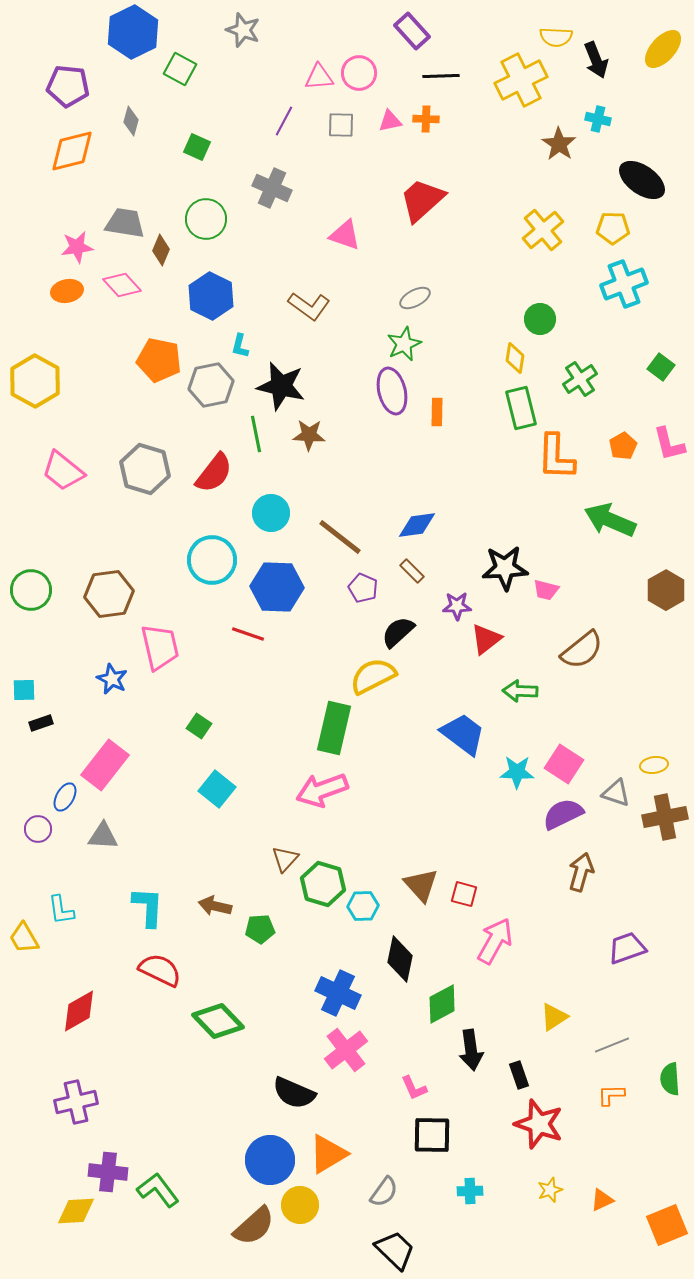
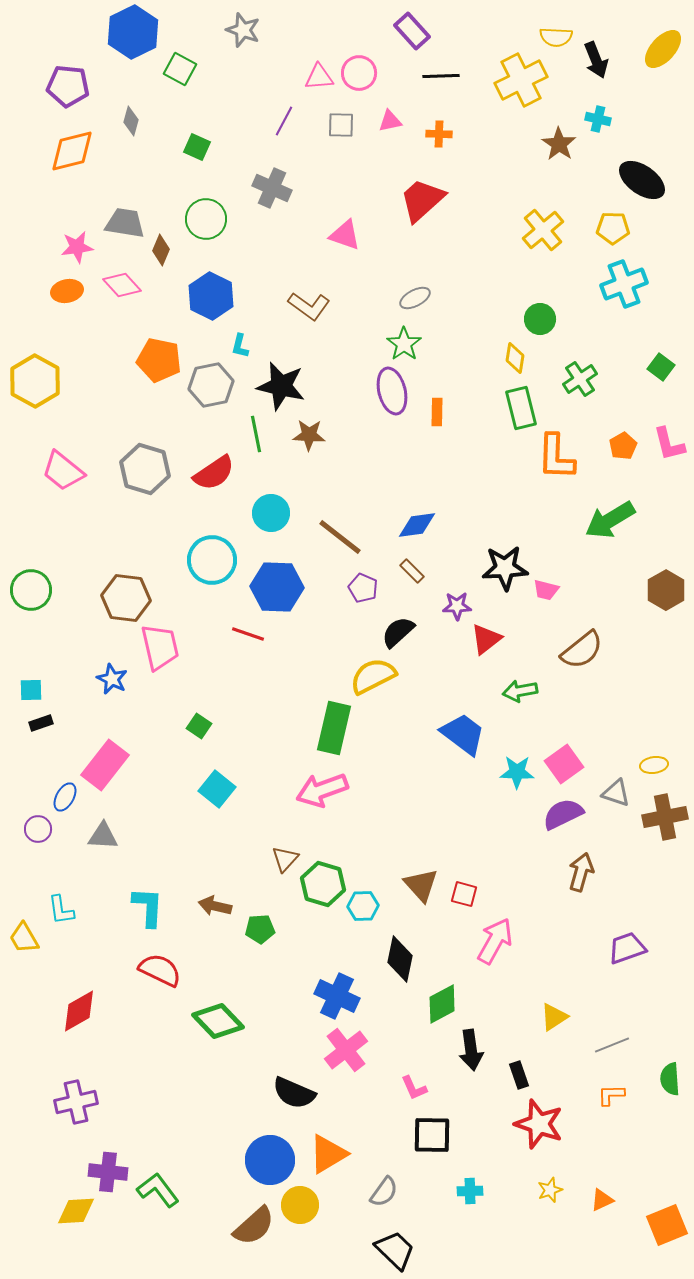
orange cross at (426, 119): moved 13 px right, 15 px down
green star at (404, 344): rotated 12 degrees counterclockwise
red semicircle at (214, 473): rotated 18 degrees clockwise
green arrow at (610, 520): rotated 54 degrees counterclockwise
brown hexagon at (109, 594): moved 17 px right, 4 px down; rotated 15 degrees clockwise
cyan square at (24, 690): moved 7 px right
green arrow at (520, 691): rotated 12 degrees counterclockwise
pink square at (564, 764): rotated 21 degrees clockwise
blue cross at (338, 993): moved 1 px left, 3 px down
